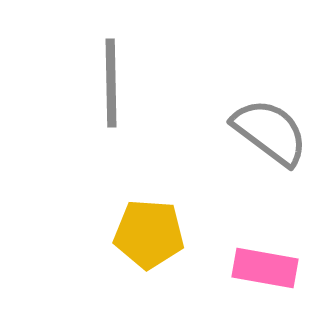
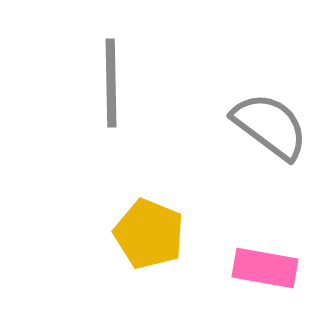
gray semicircle: moved 6 px up
yellow pentagon: rotated 18 degrees clockwise
